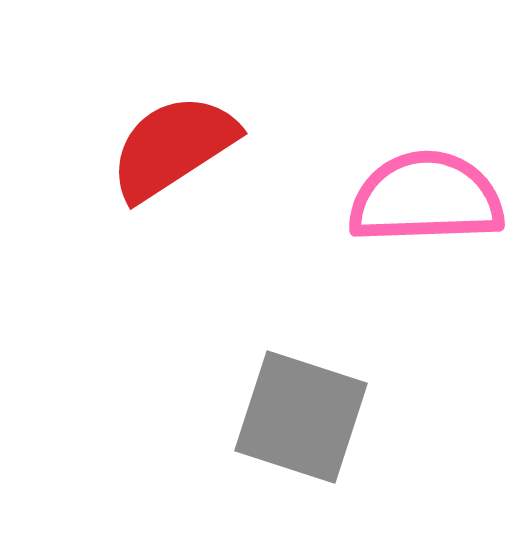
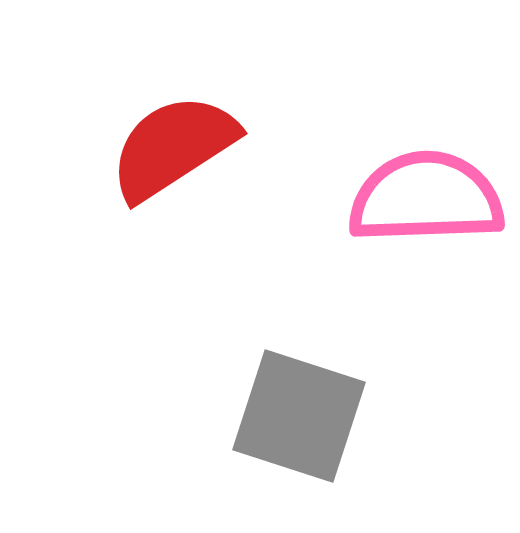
gray square: moved 2 px left, 1 px up
